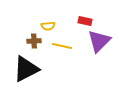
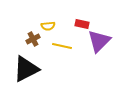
red rectangle: moved 3 px left, 3 px down
brown cross: moved 1 px left, 2 px up; rotated 24 degrees counterclockwise
